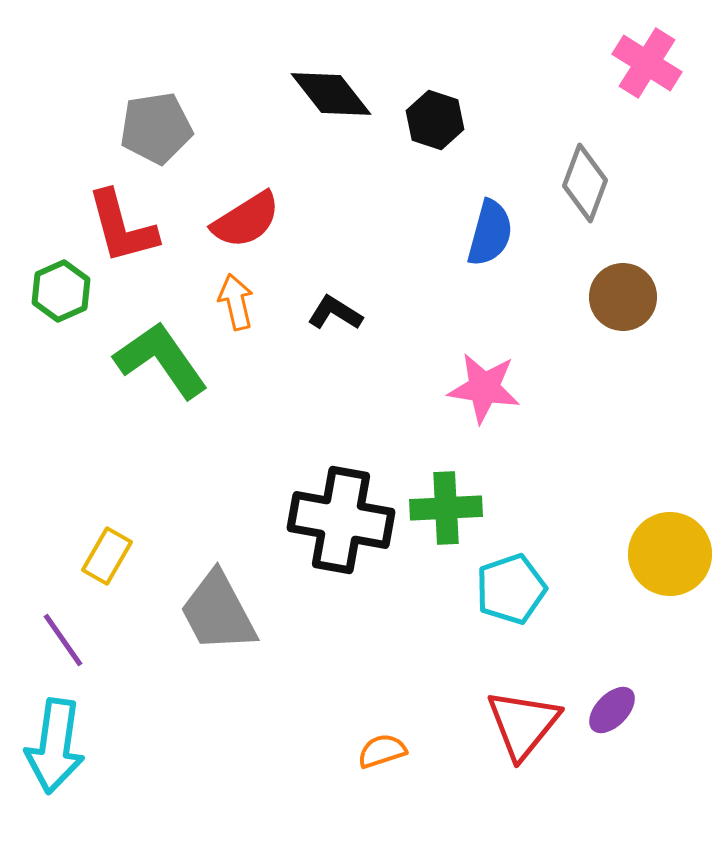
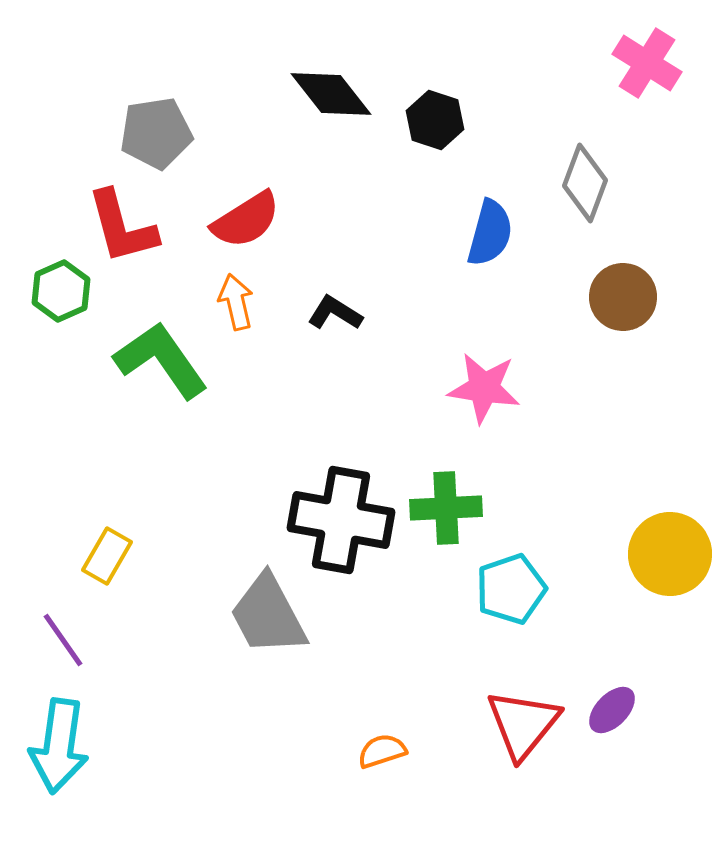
gray pentagon: moved 5 px down
gray trapezoid: moved 50 px right, 3 px down
cyan arrow: moved 4 px right
